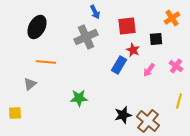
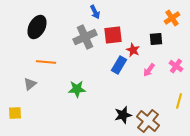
red square: moved 14 px left, 9 px down
gray cross: moved 1 px left
green star: moved 2 px left, 9 px up
